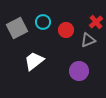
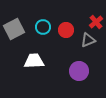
cyan circle: moved 5 px down
gray square: moved 3 px left, 1 px down
white trapezoid: rotated 35 degrees clockwise
